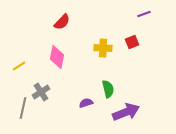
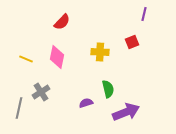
purple line: rotated 56 degrees counterclockwise
yellow cross: moved 3 px left, 4 px down
yellow line: moved 7 px right, 7 px up; rotated 56 degrees clockwise
gray line: moved 4 px left
